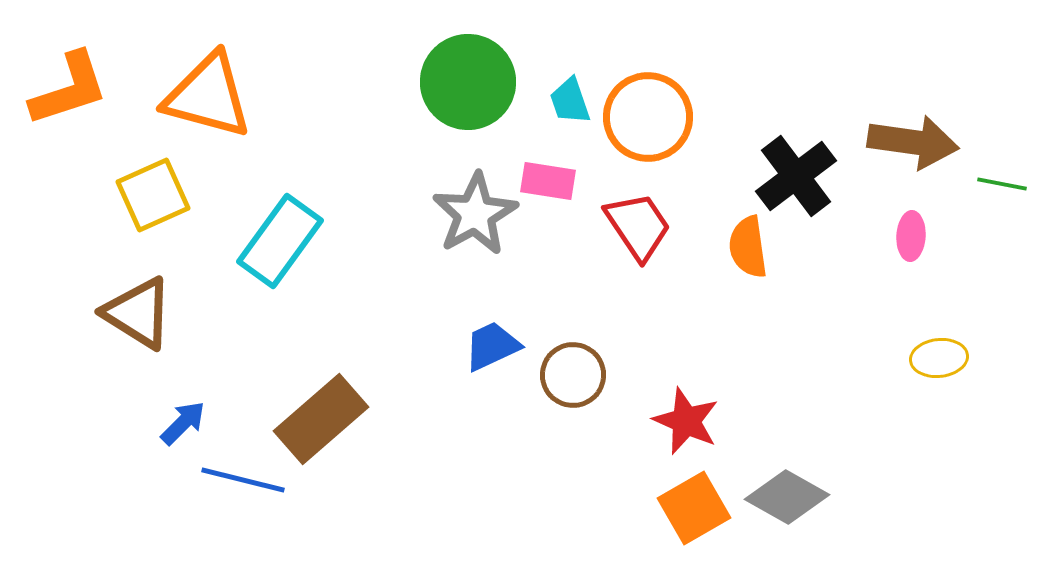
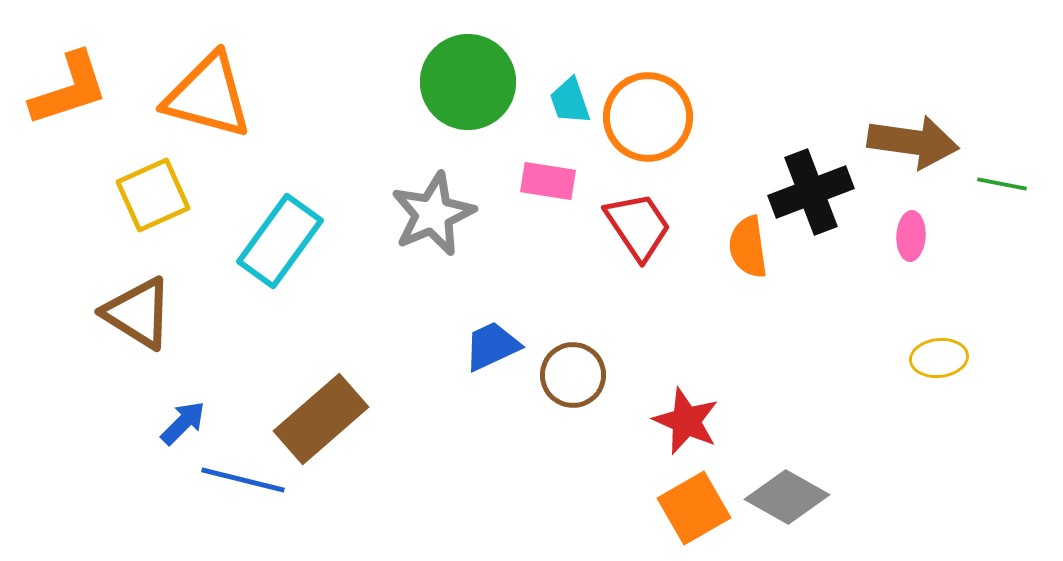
black cross: moved 15 px right, 16 px down; rotated 16 degrees clockwise
gray star: moved 42 px left; rotated 6 degrees clockwise
